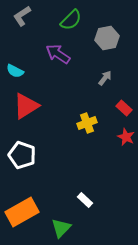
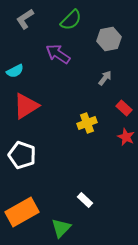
gray L-shape: moved 3 px right, 3 px down
gray hexagon: moved 2 px right, 1 px down
cyan semicircle: rotated 54 degrees counterclockwise
